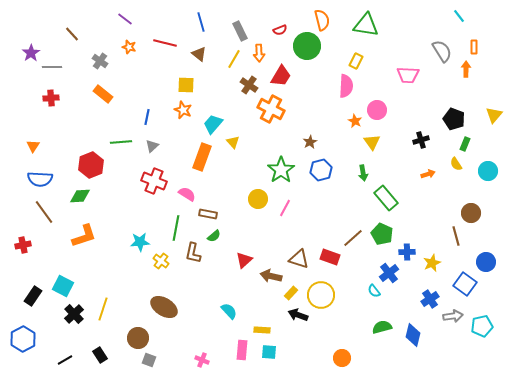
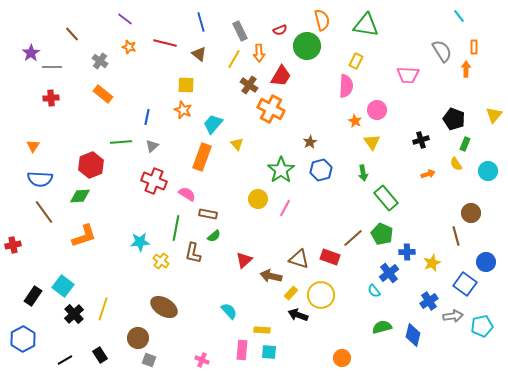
yellow triangle at (233, 142): moved 4 px right, 2 px down
red cross at (23, 245): moved 10 px left
cyan square at (63, 286): rotated 10 degrees clockwise
blue cross at (430, 299): moved 1 px left, 2 px down
